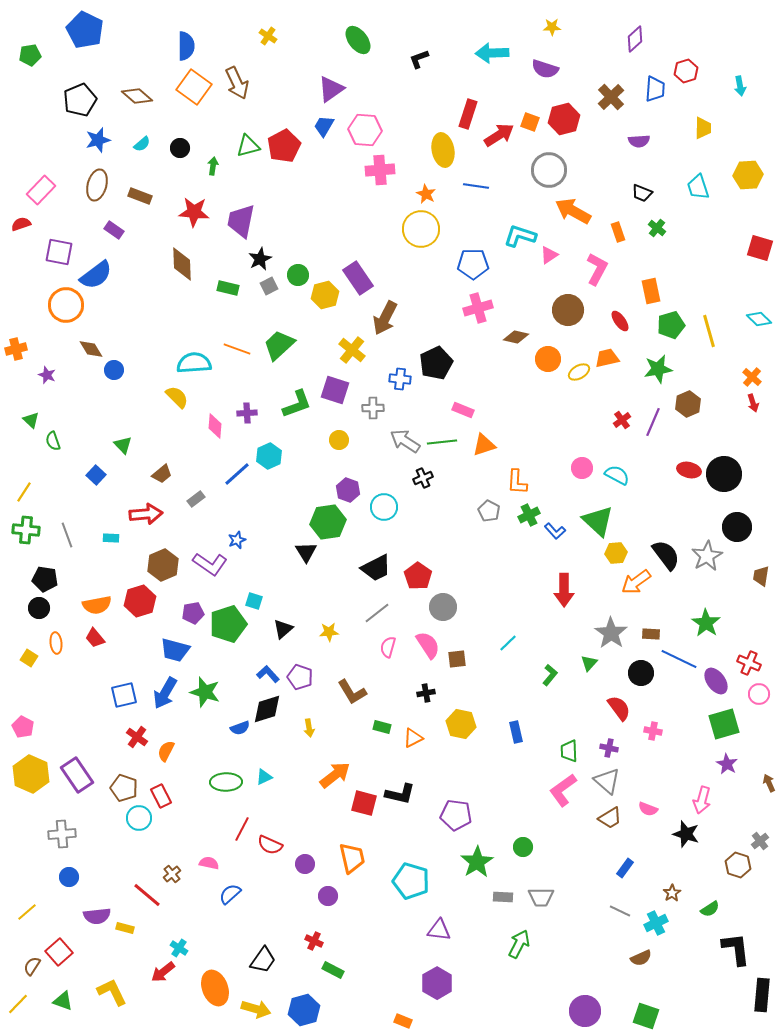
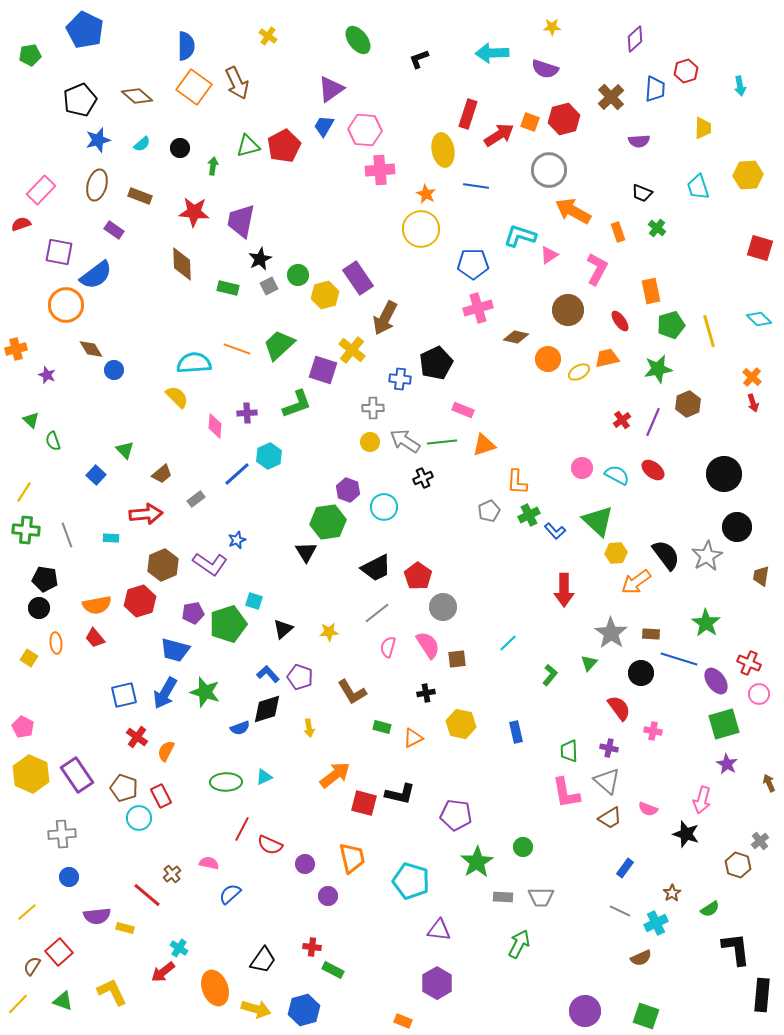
purple square at (335, 390): moved 12 px left, 20 px up
yellow circle at (339, 440): moved 31 px right, 2 px down
green triangle at (123, 445): moved 2 px right, 5 px down
red ellipse at (689, 470): moved 36 px left; rotated 25 degrees clockwise
gray pentagon at (489, 511): rotated 20 degrees clockwise
blue line at (679, 659): rotated 9 degrees counterclockwise
pink L-shape at (563, 790): moved 3 px right, 3 px down; rotated 64 degrees counterclockwise
red cross at (314, 941): moved 2 px left, 6 px down; rotated 18 degrees counterclockwise
